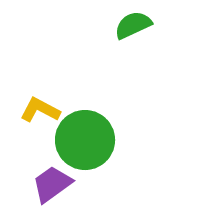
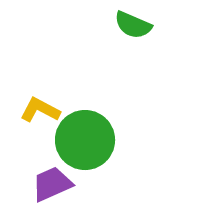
green semicircle: rotated 132 degrees counterclockwise
purple trapezoid: rotated 12 degrees clockwise
